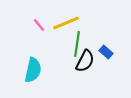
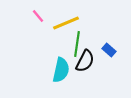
pink line: moved 1 px left, 9 px up
blue rectangle: moved 3 px right, 2 px up
cyan semicircle: moved 28 px right
